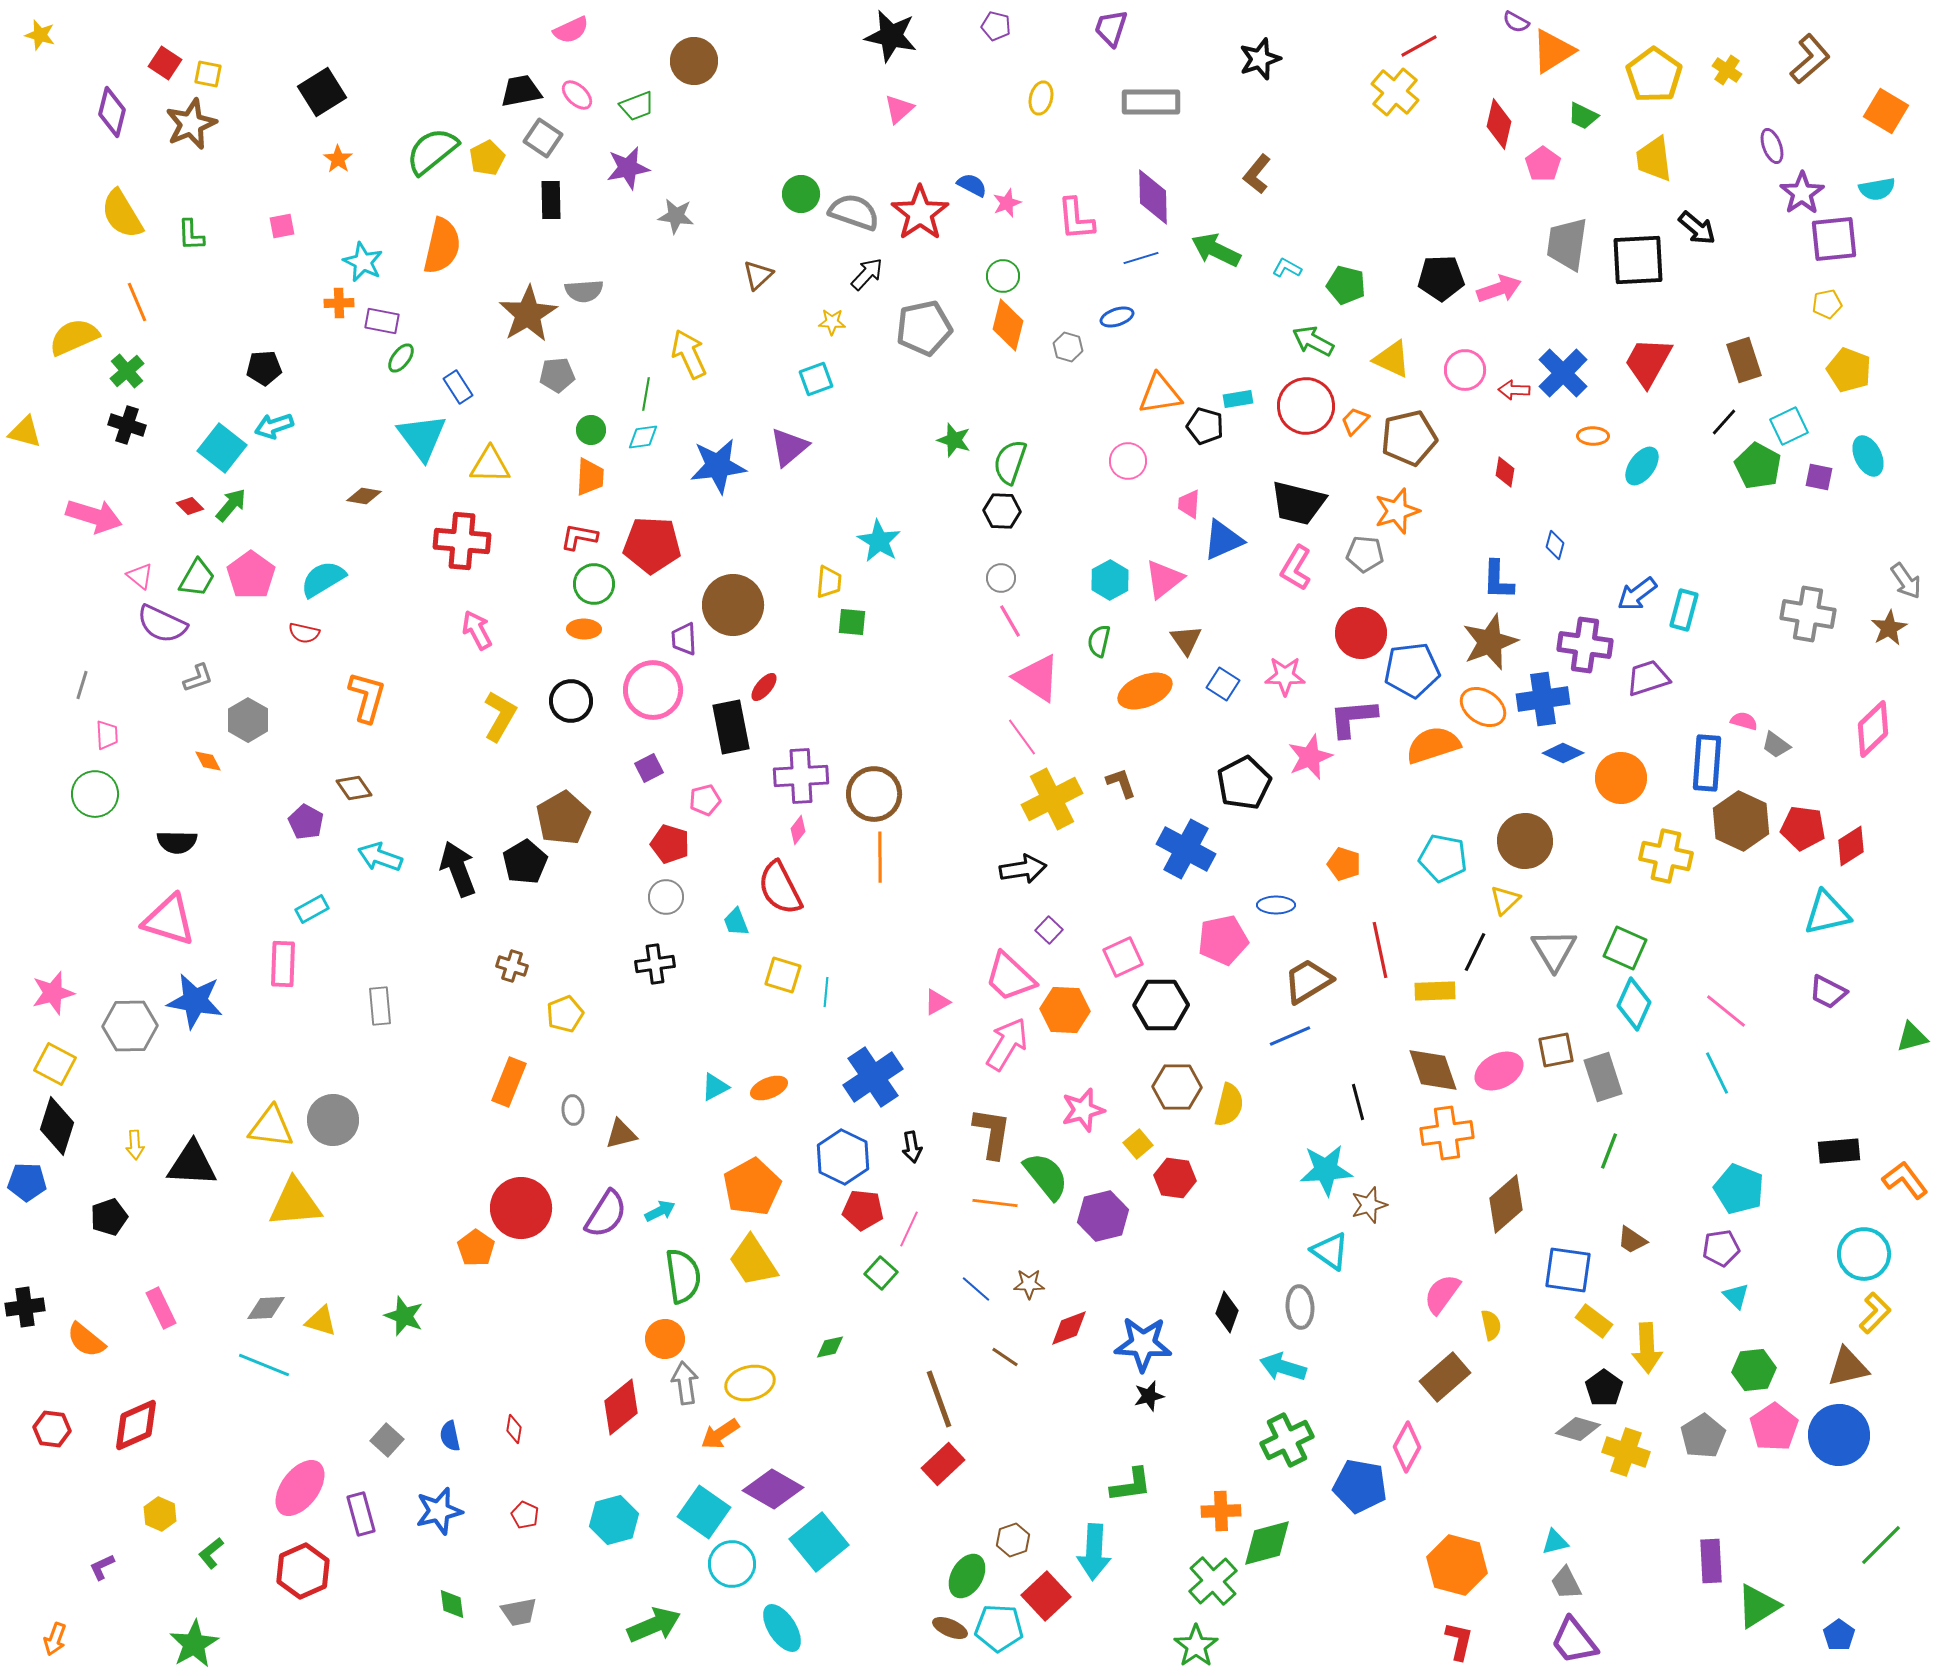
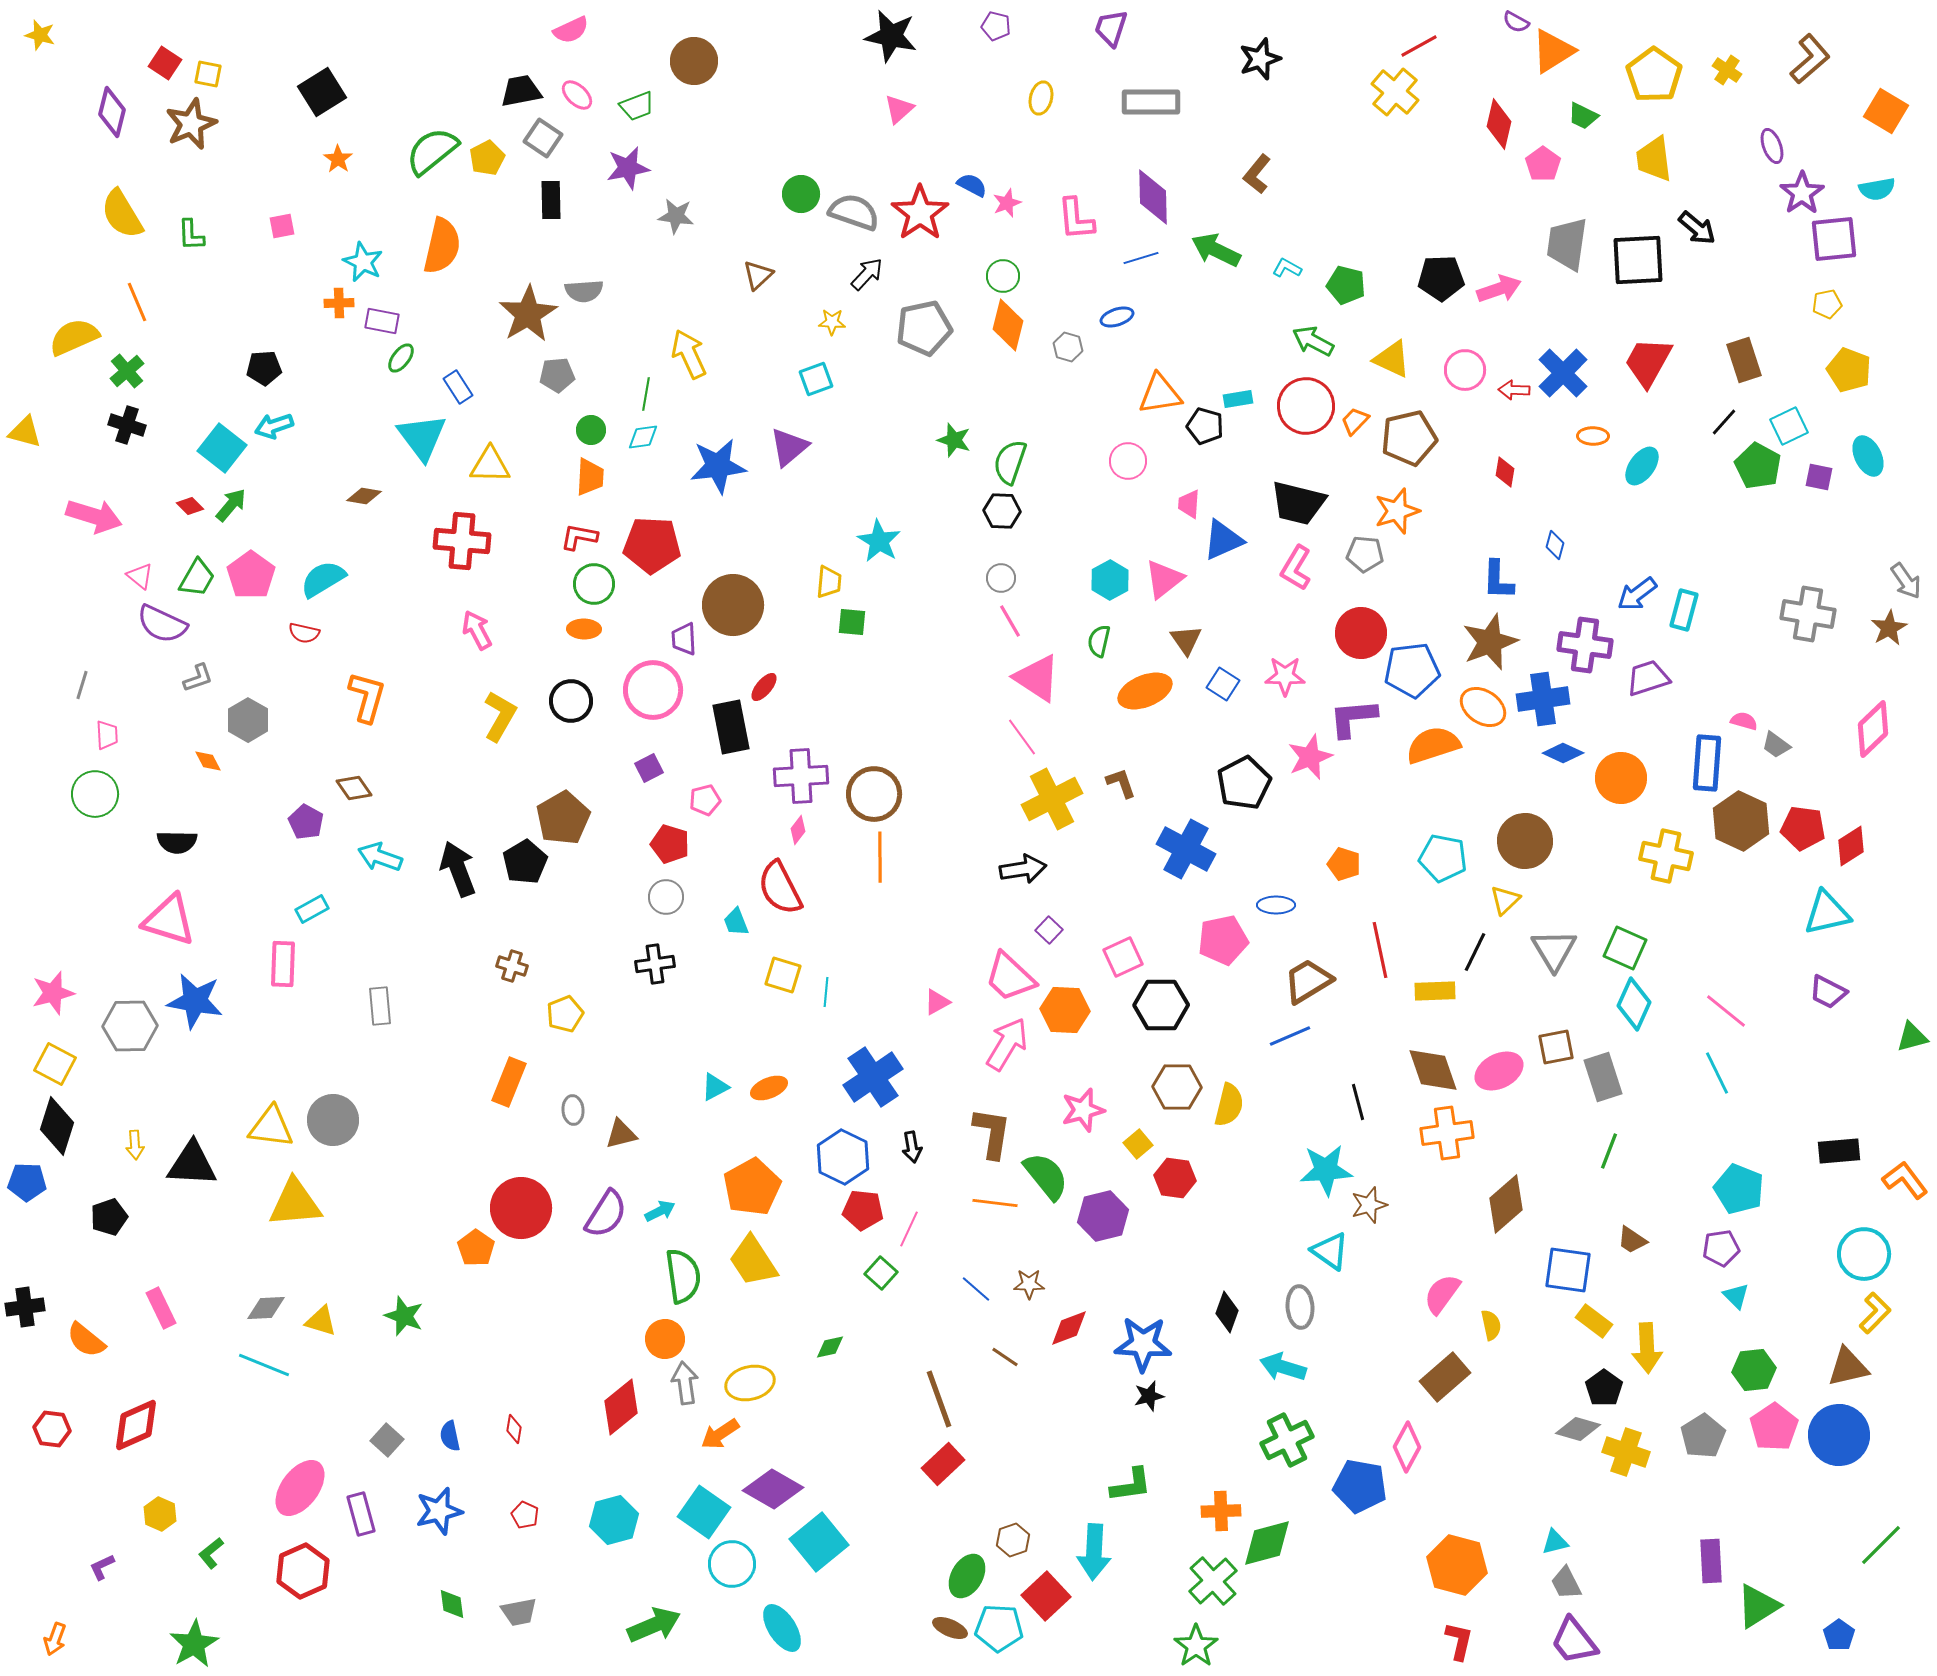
brown square at (1556, 1050): moved 3 px up
